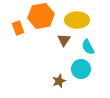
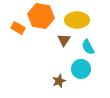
orange hexagon: rotated 20 degrees clockwise
orange rectangle: rotated 40 degrees counterclockwise
